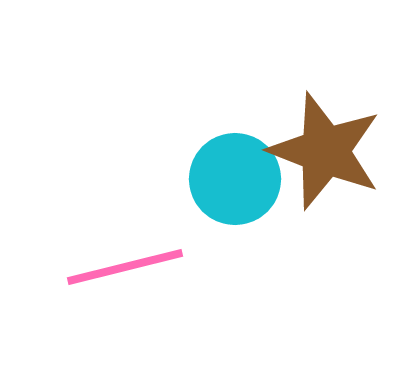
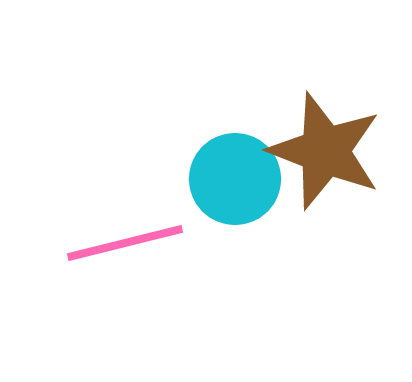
pink line: moved 24 px up
